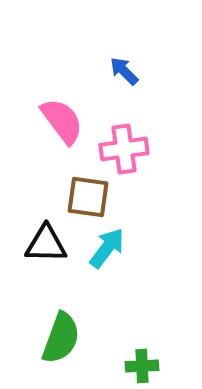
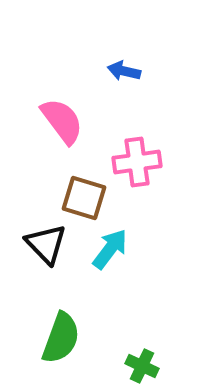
blue arrow: rotated 32 degrees counterclockwise
pink cross: moved 13 px right, 13 px down
brown square: moved 4 px left, 1 px down; rotated 9 degrees clockwise
black triangle: rotated 45 degrees clockwise
cyan arrow: moved 3 px right, 1 px down
green cross: rotated 28 degrees clockwise
